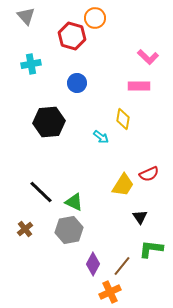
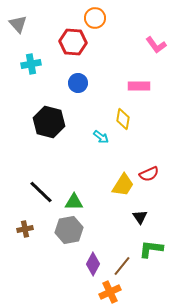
gray triangle: moved 8 px left, 8 px down
red hexagon: moved 1 px right, 6 px down; rotated 12 degrees counterclockwise
pink L-shape: moved 8 px right, 12 px up; rotated 10 degrees clockwise
blue circle: moved 1 px right
black hexagon: rotated 20 degrees clockwise
green triangle: rotated 24 degrees counterclockwise
brown cross: rotated 28 degrees clockwise
